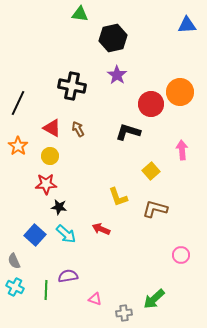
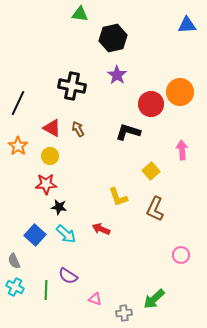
brown L-shape: rotated 80 degrees counterclockwise
purple semicircle: rotated 138 degrees counterclockwise
